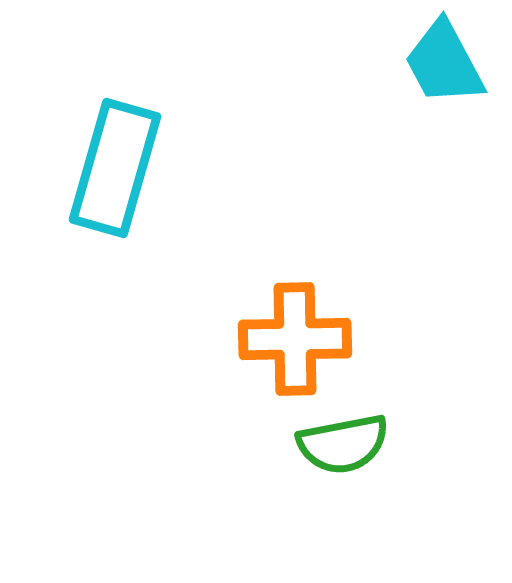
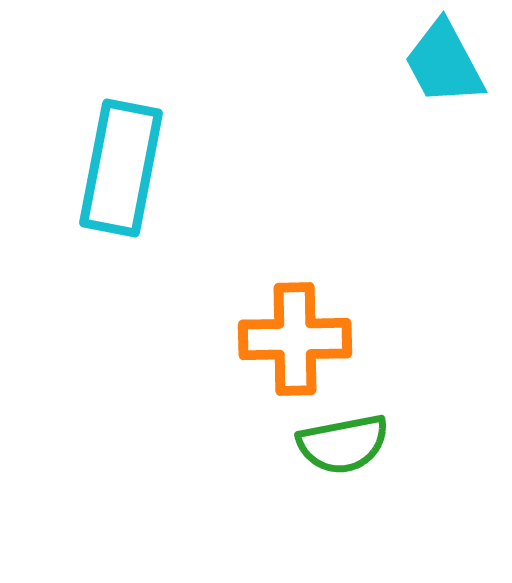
cyan rectangle: moved 6 px right; rotated 5 degrees counterclockwise
